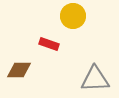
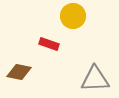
brown diamond: moved 2 px down; rotated 10 degrees clockwise
